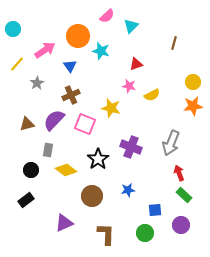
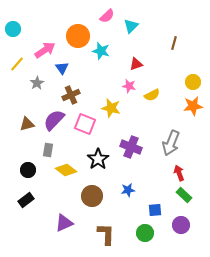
blue triangle: moved 8 px left, 2 px down
black circle: moved 3 px left
